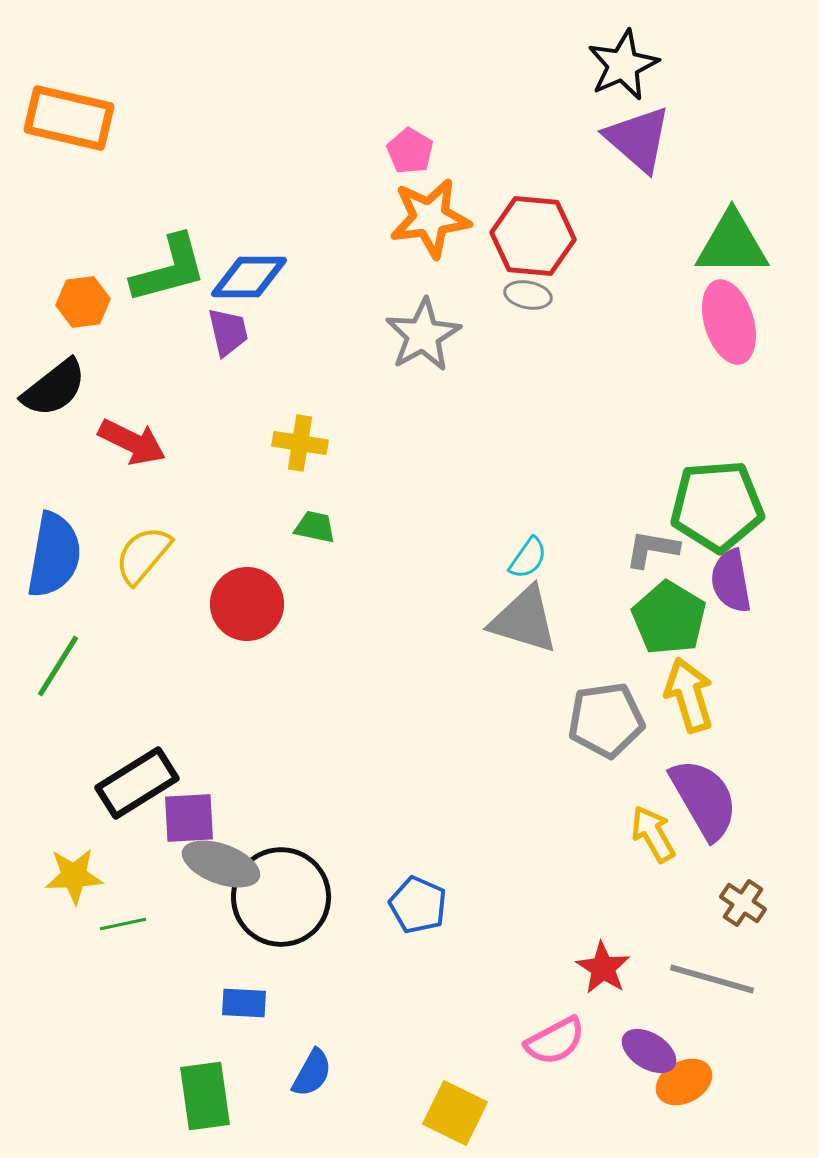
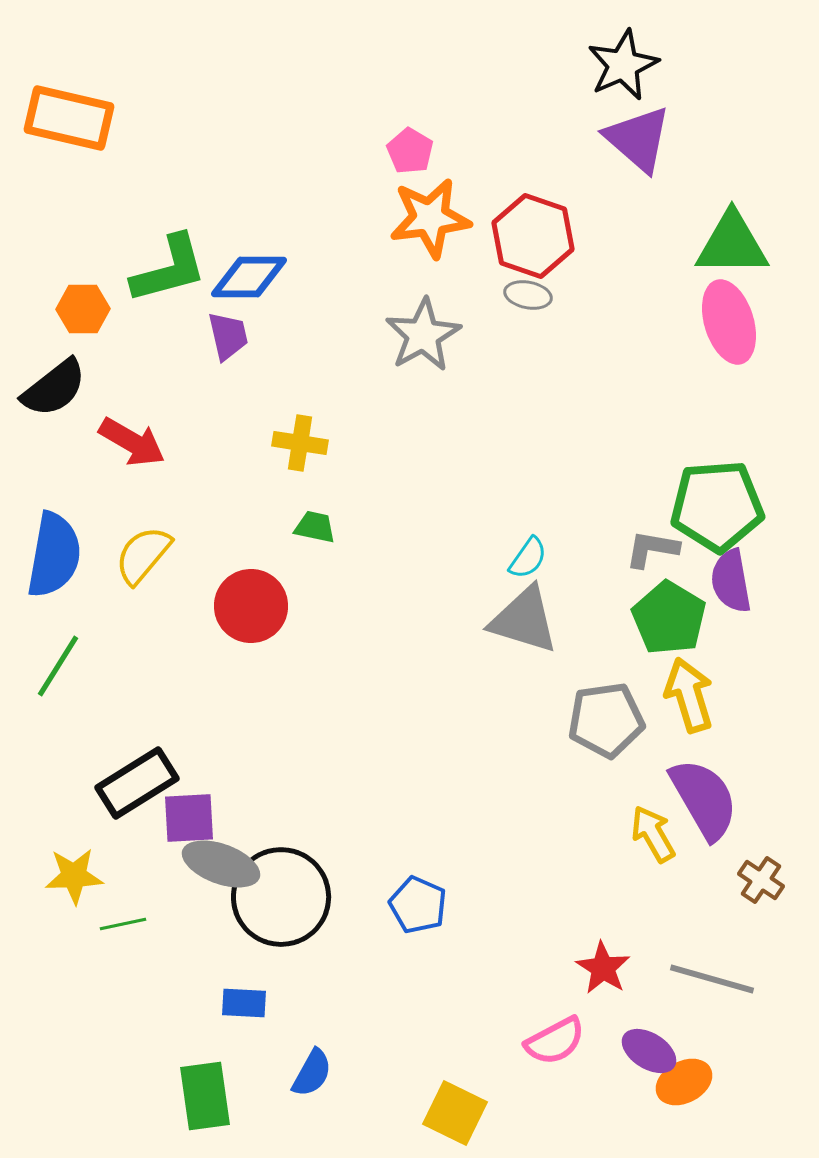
red hexagon at (533, 236): rotated 14 degrees clockwise
orange hexagon at (83, 302): moved 7 px down; rotated 6 degrees clockwise
purple trapezoid at (228, 332): moved 4 px down
red arrow at (132, 442): rotated 4 degrees clockwise
red circle at (247, 604): moved 4 px right, 2 px down
brown cross at (743, 903): moved 18 px right, 23 px up
